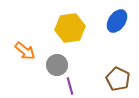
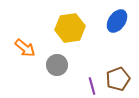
orange arrow: moved 3 px up
brown pentagon: rotated 25 degrees clockwise
purple line: moved 22 px right
